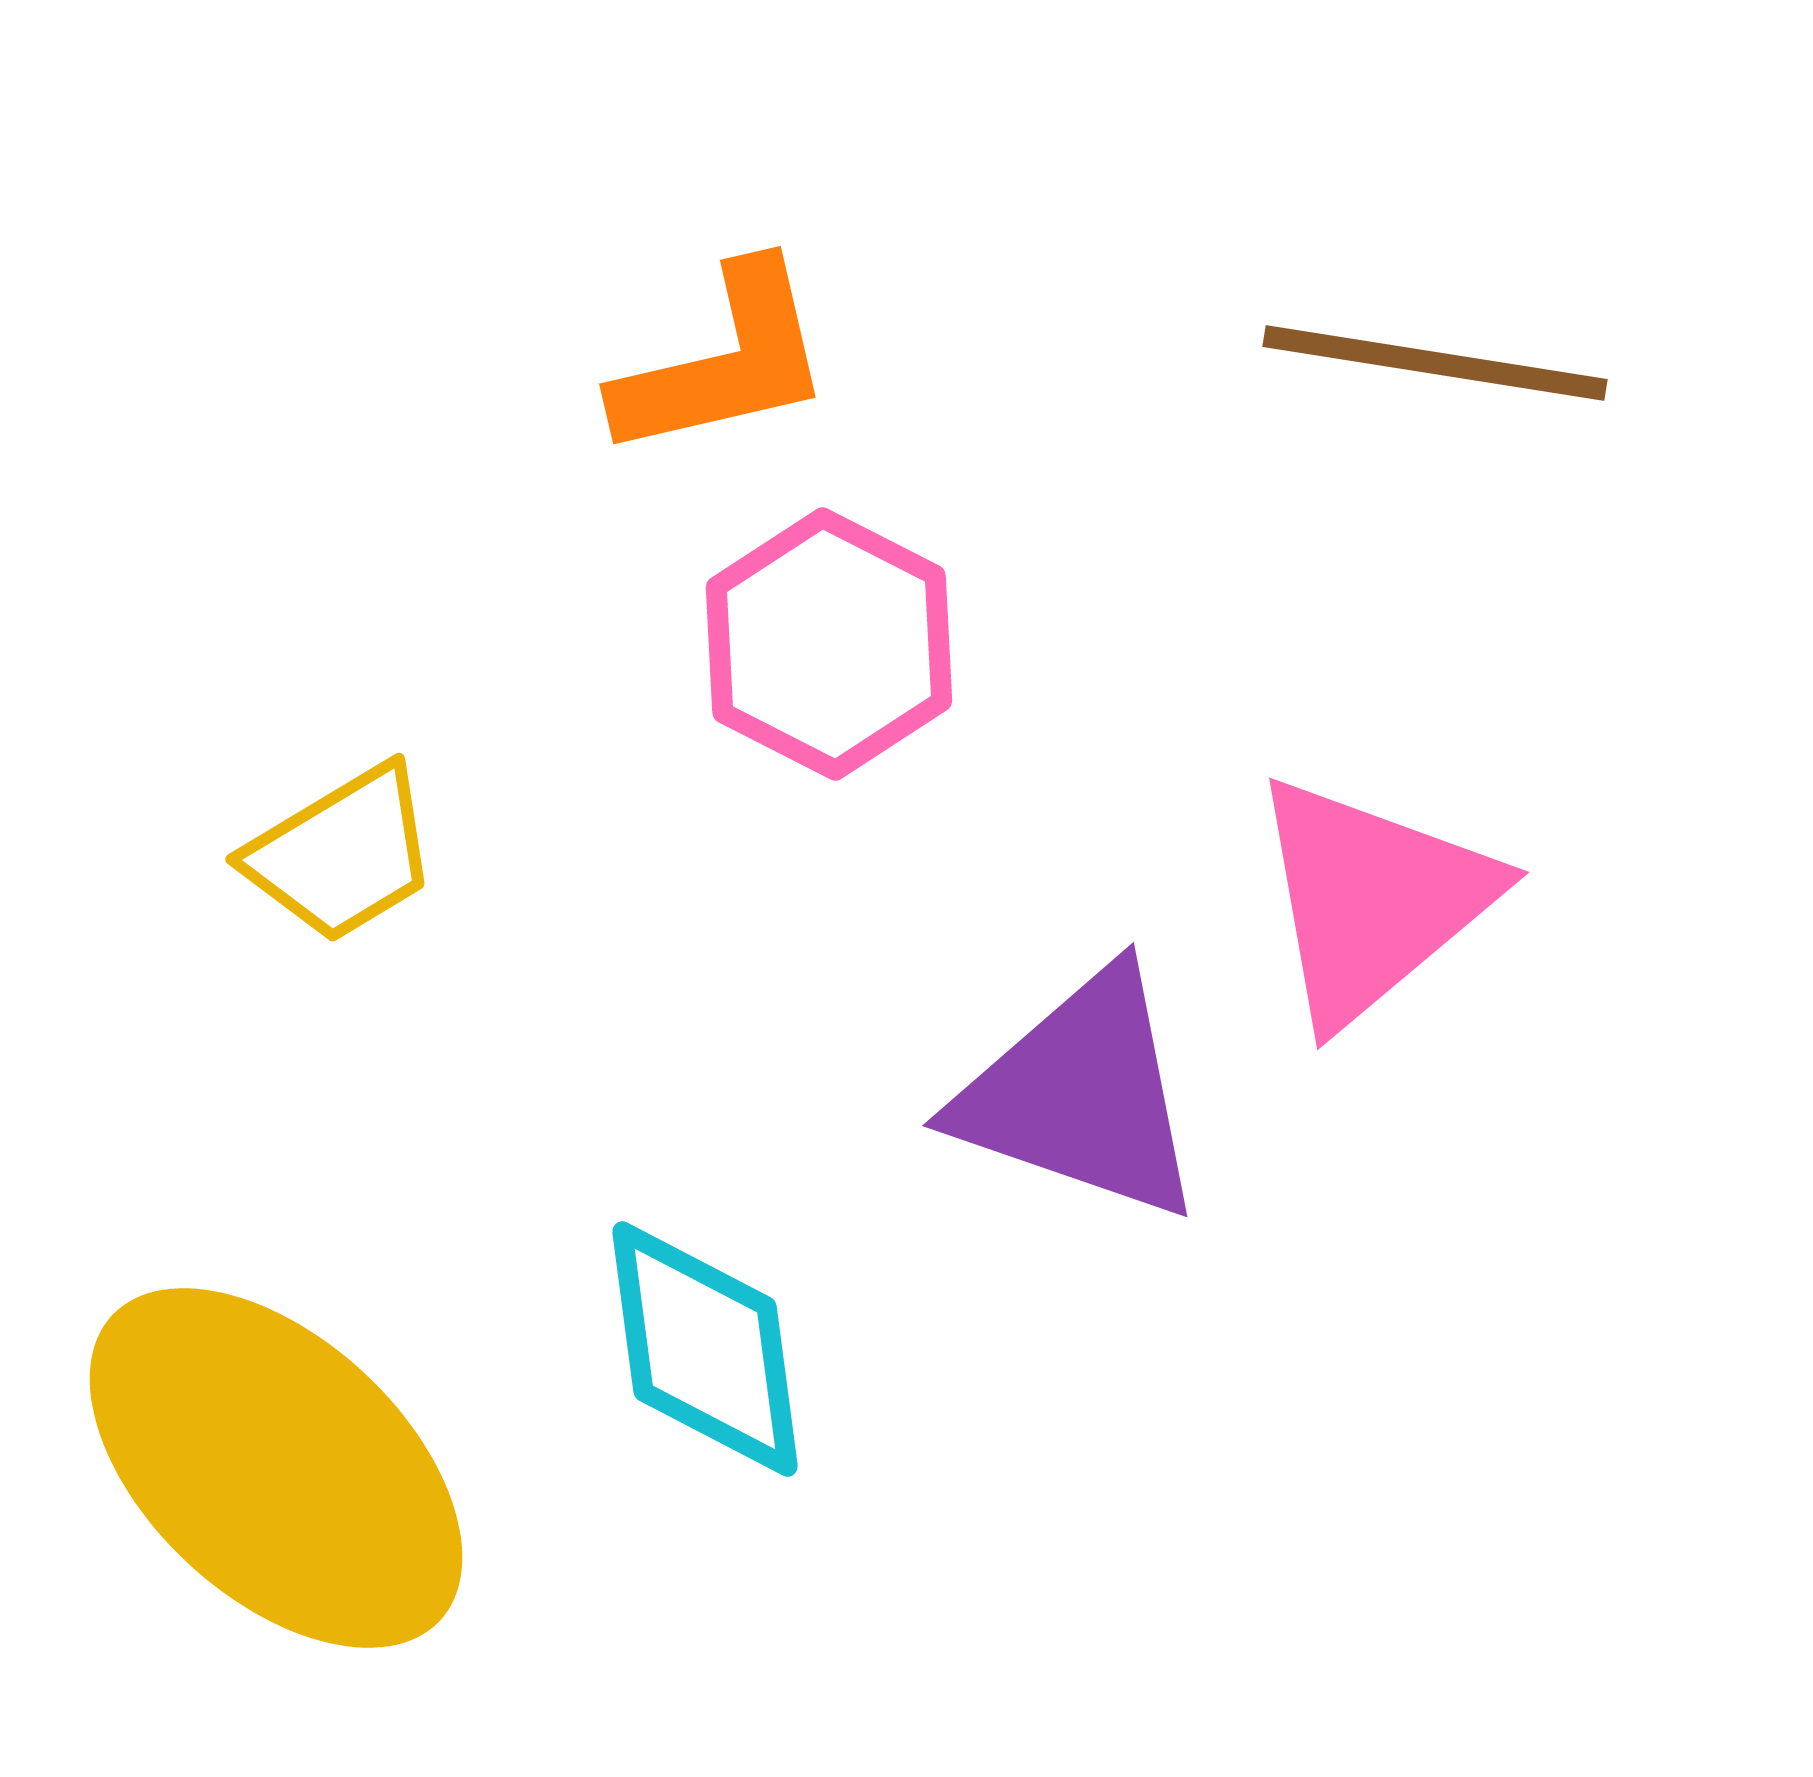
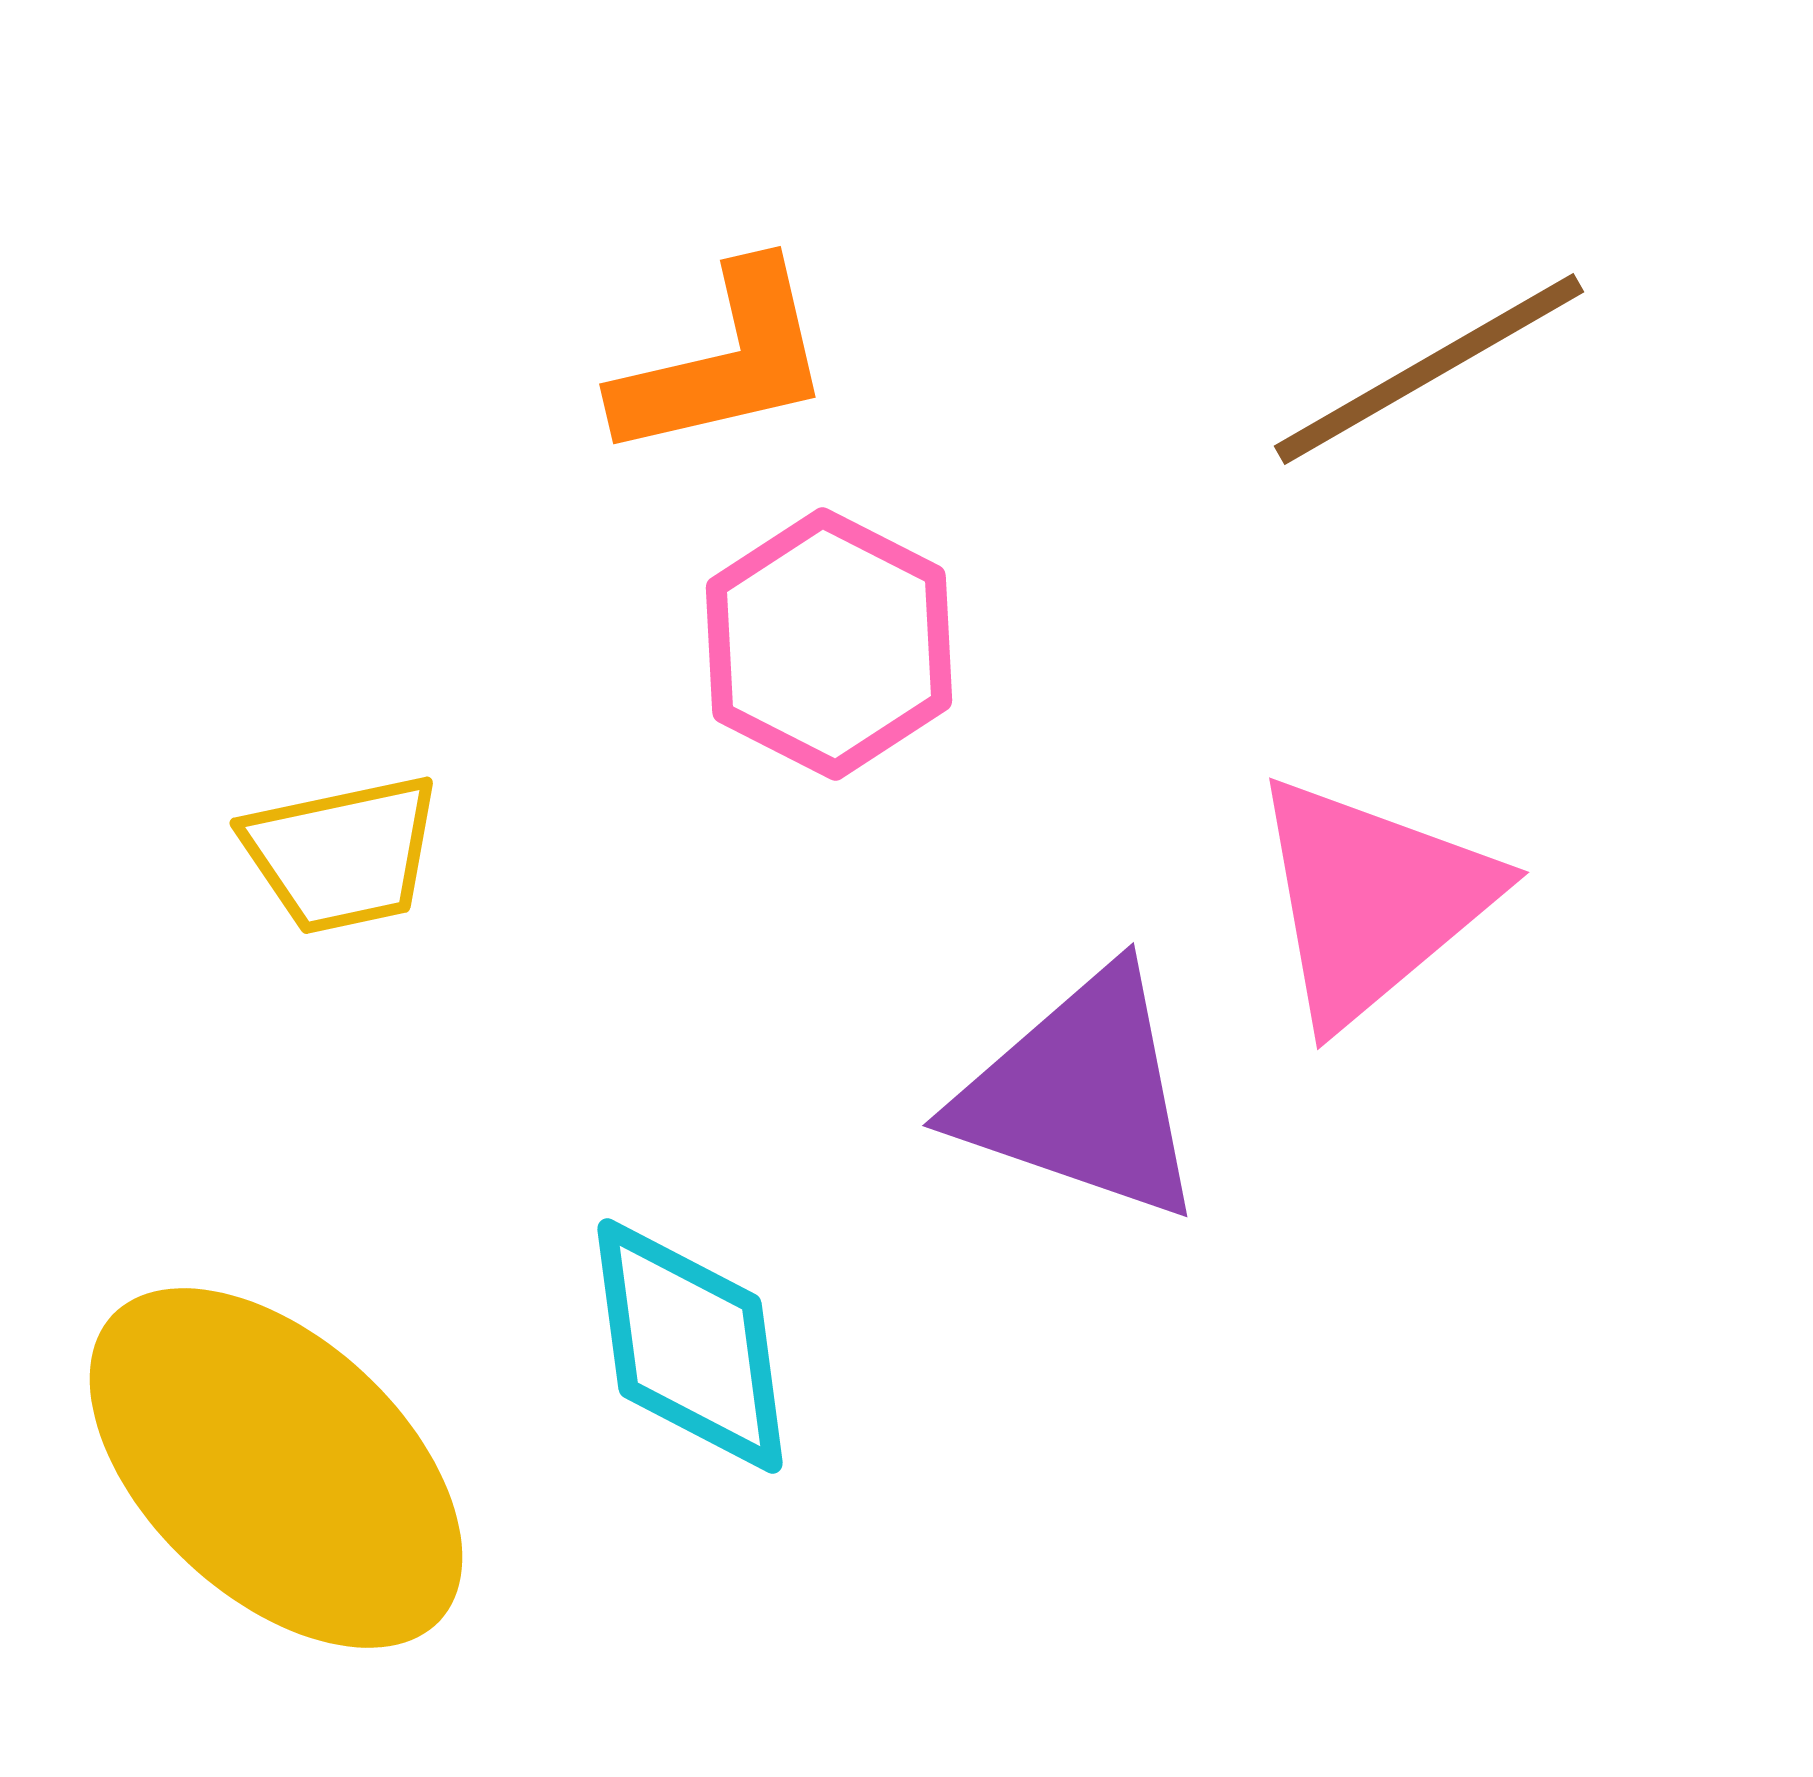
brown line: moved 6 px left, 6 px down; rotated 39 degrees counterclockwise
yellow trapezoid: rotated 19 degrees clockwise
cyan diamond: moved 15 px left, 3 px up
